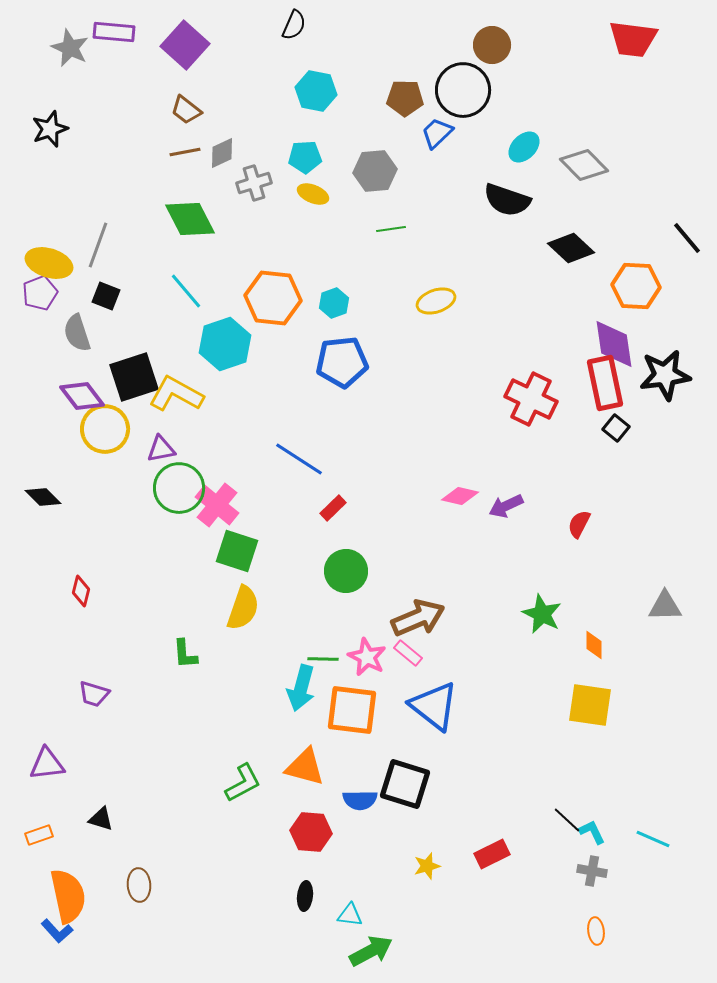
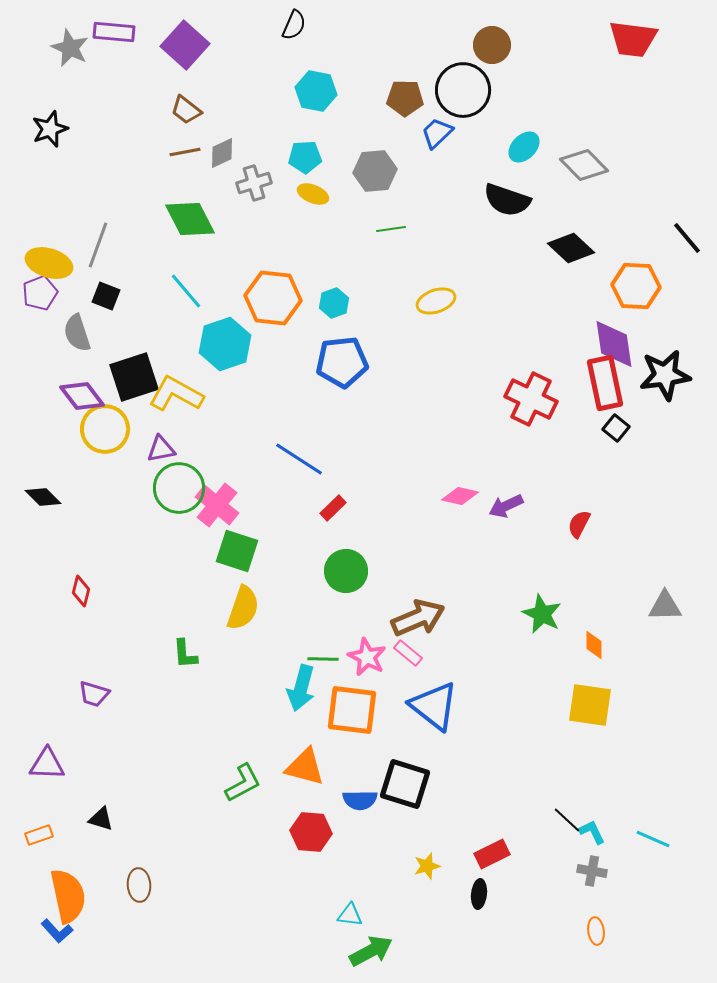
purple triangle at (47, 764): rotated 9 degrees clockwise
black ellipse at (305, 896): moved 174 px right, 2 px up
